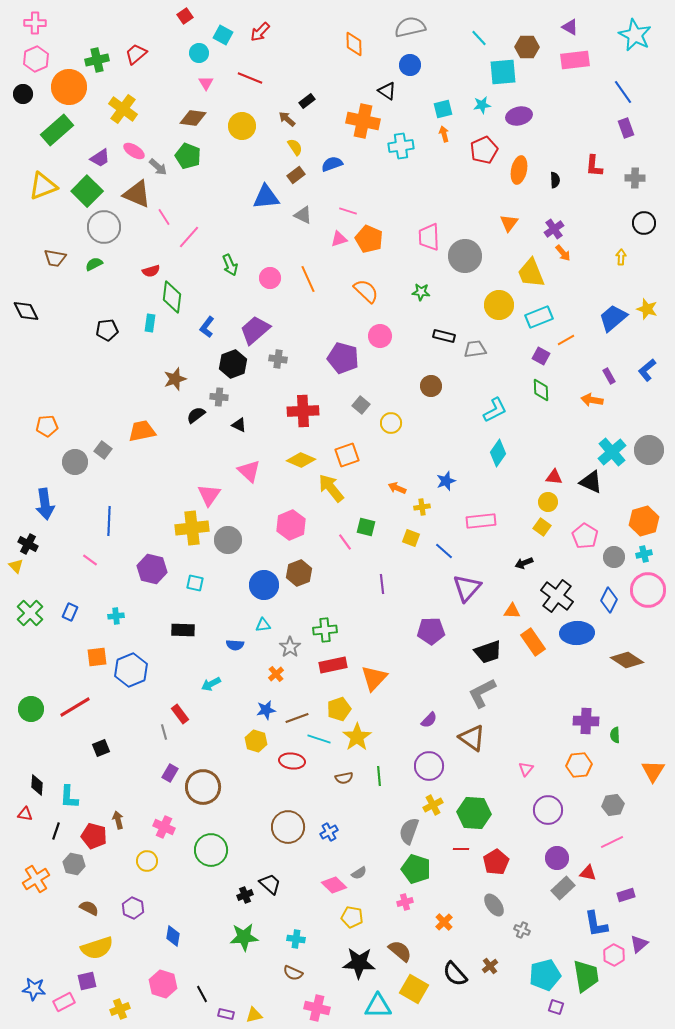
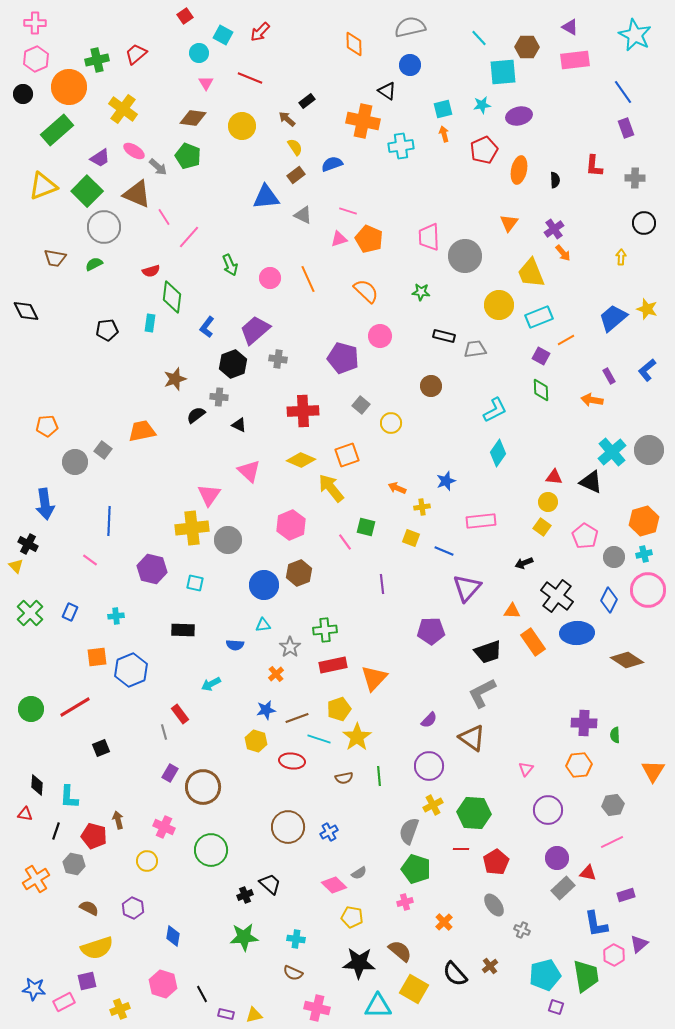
blue line at (444, 551): rotated 18 degrees counterclockwise
purple cross at (586, 721): moved 2 px left, 2 px down
